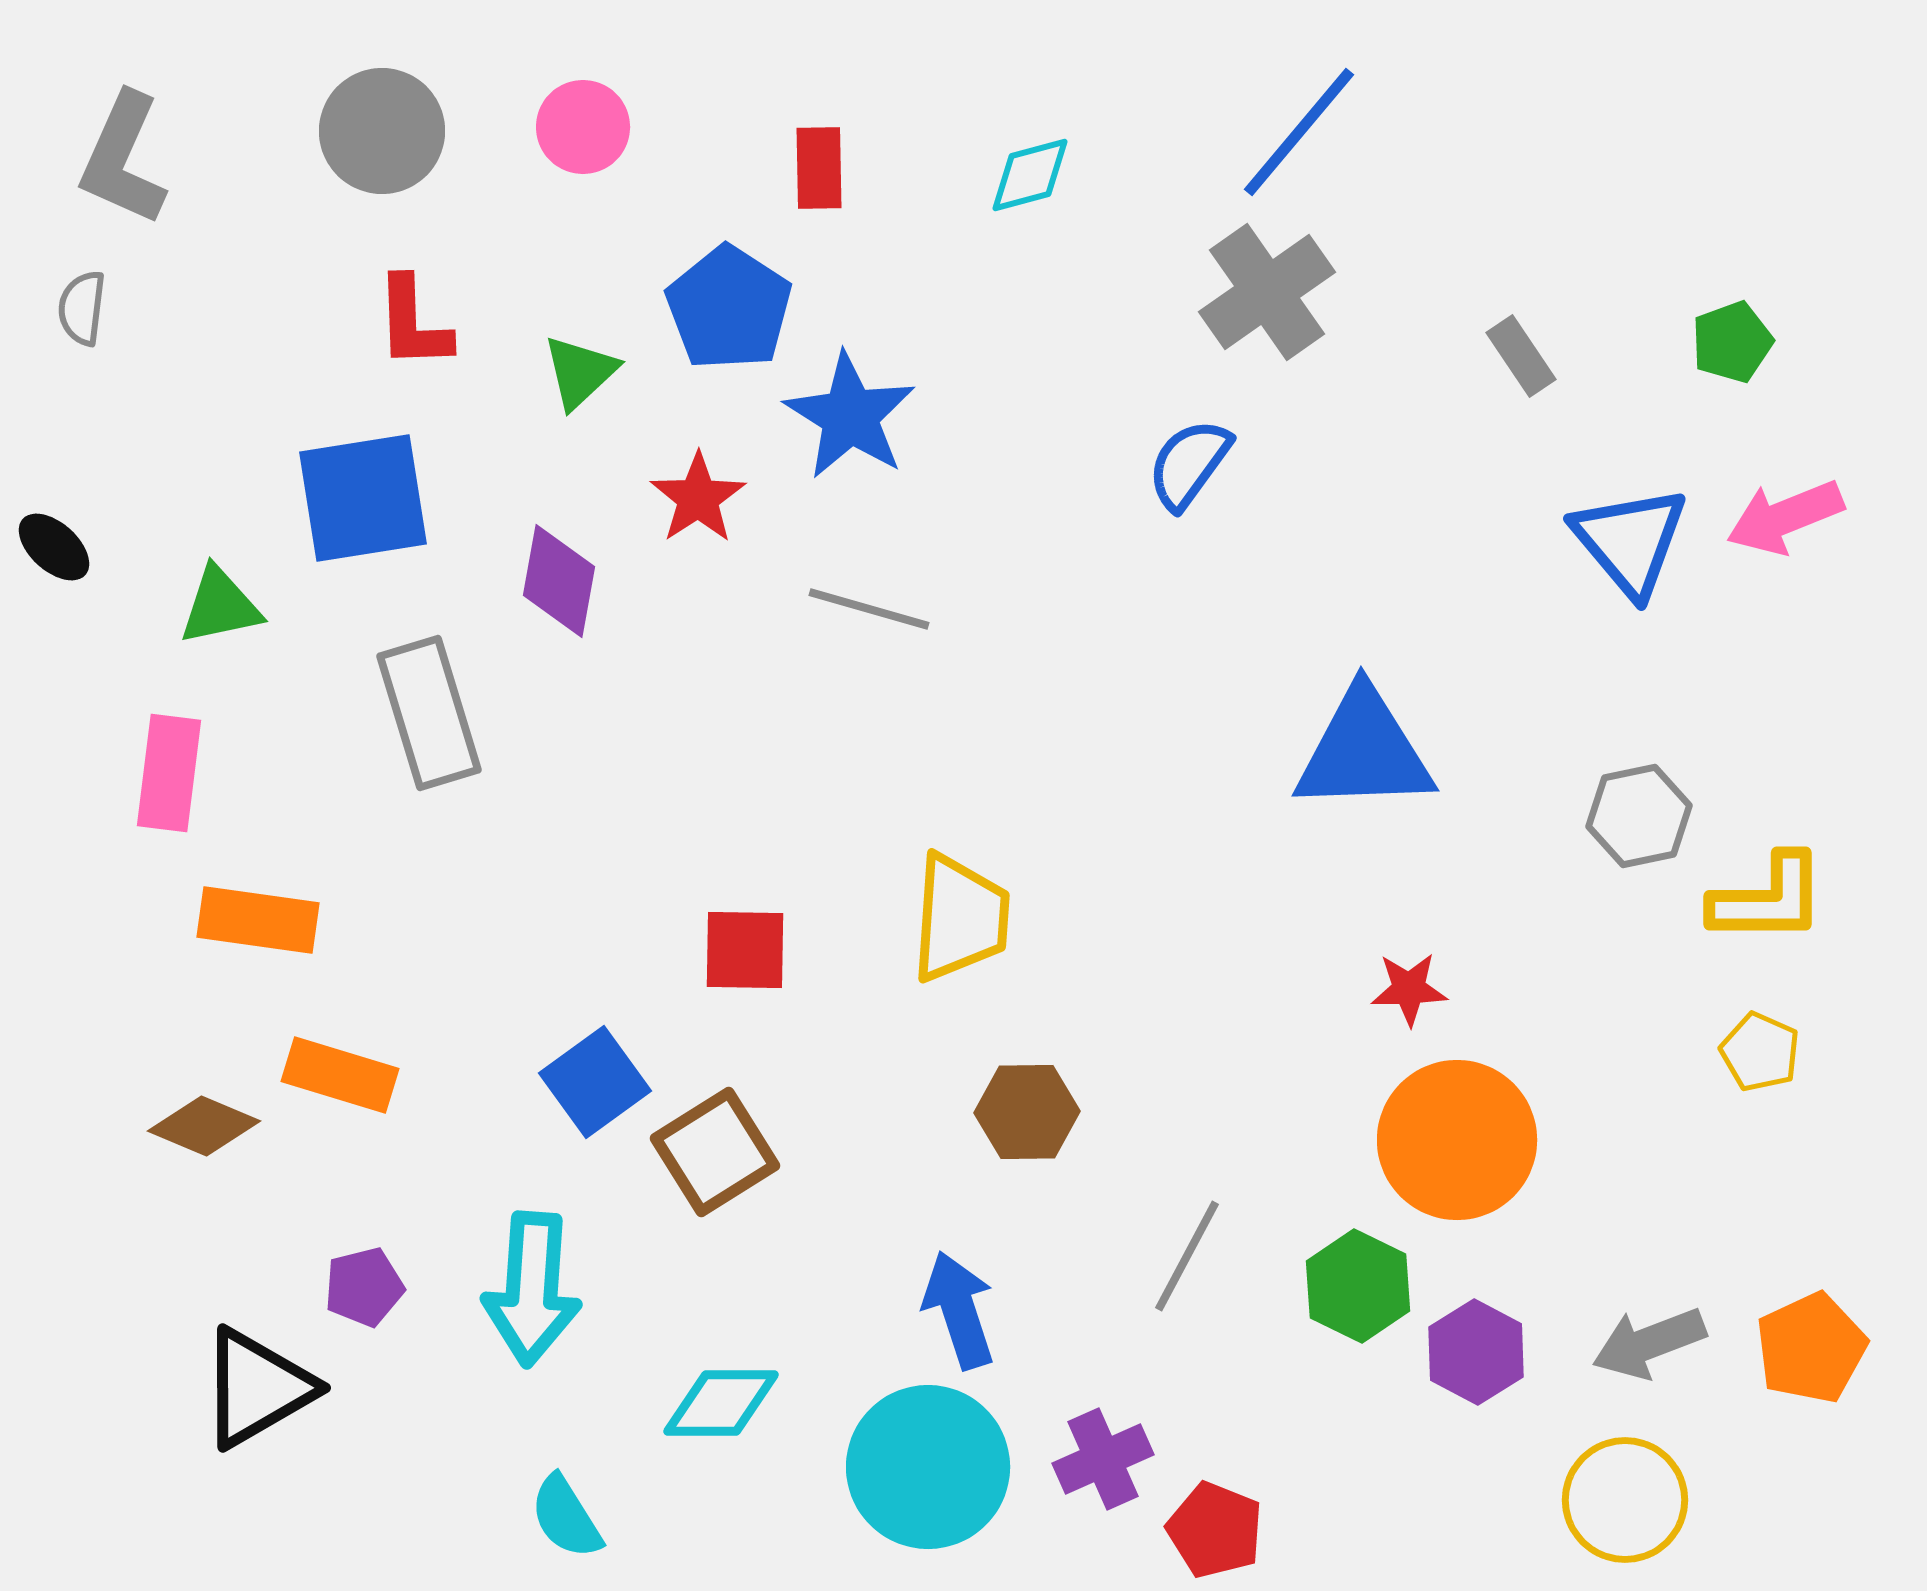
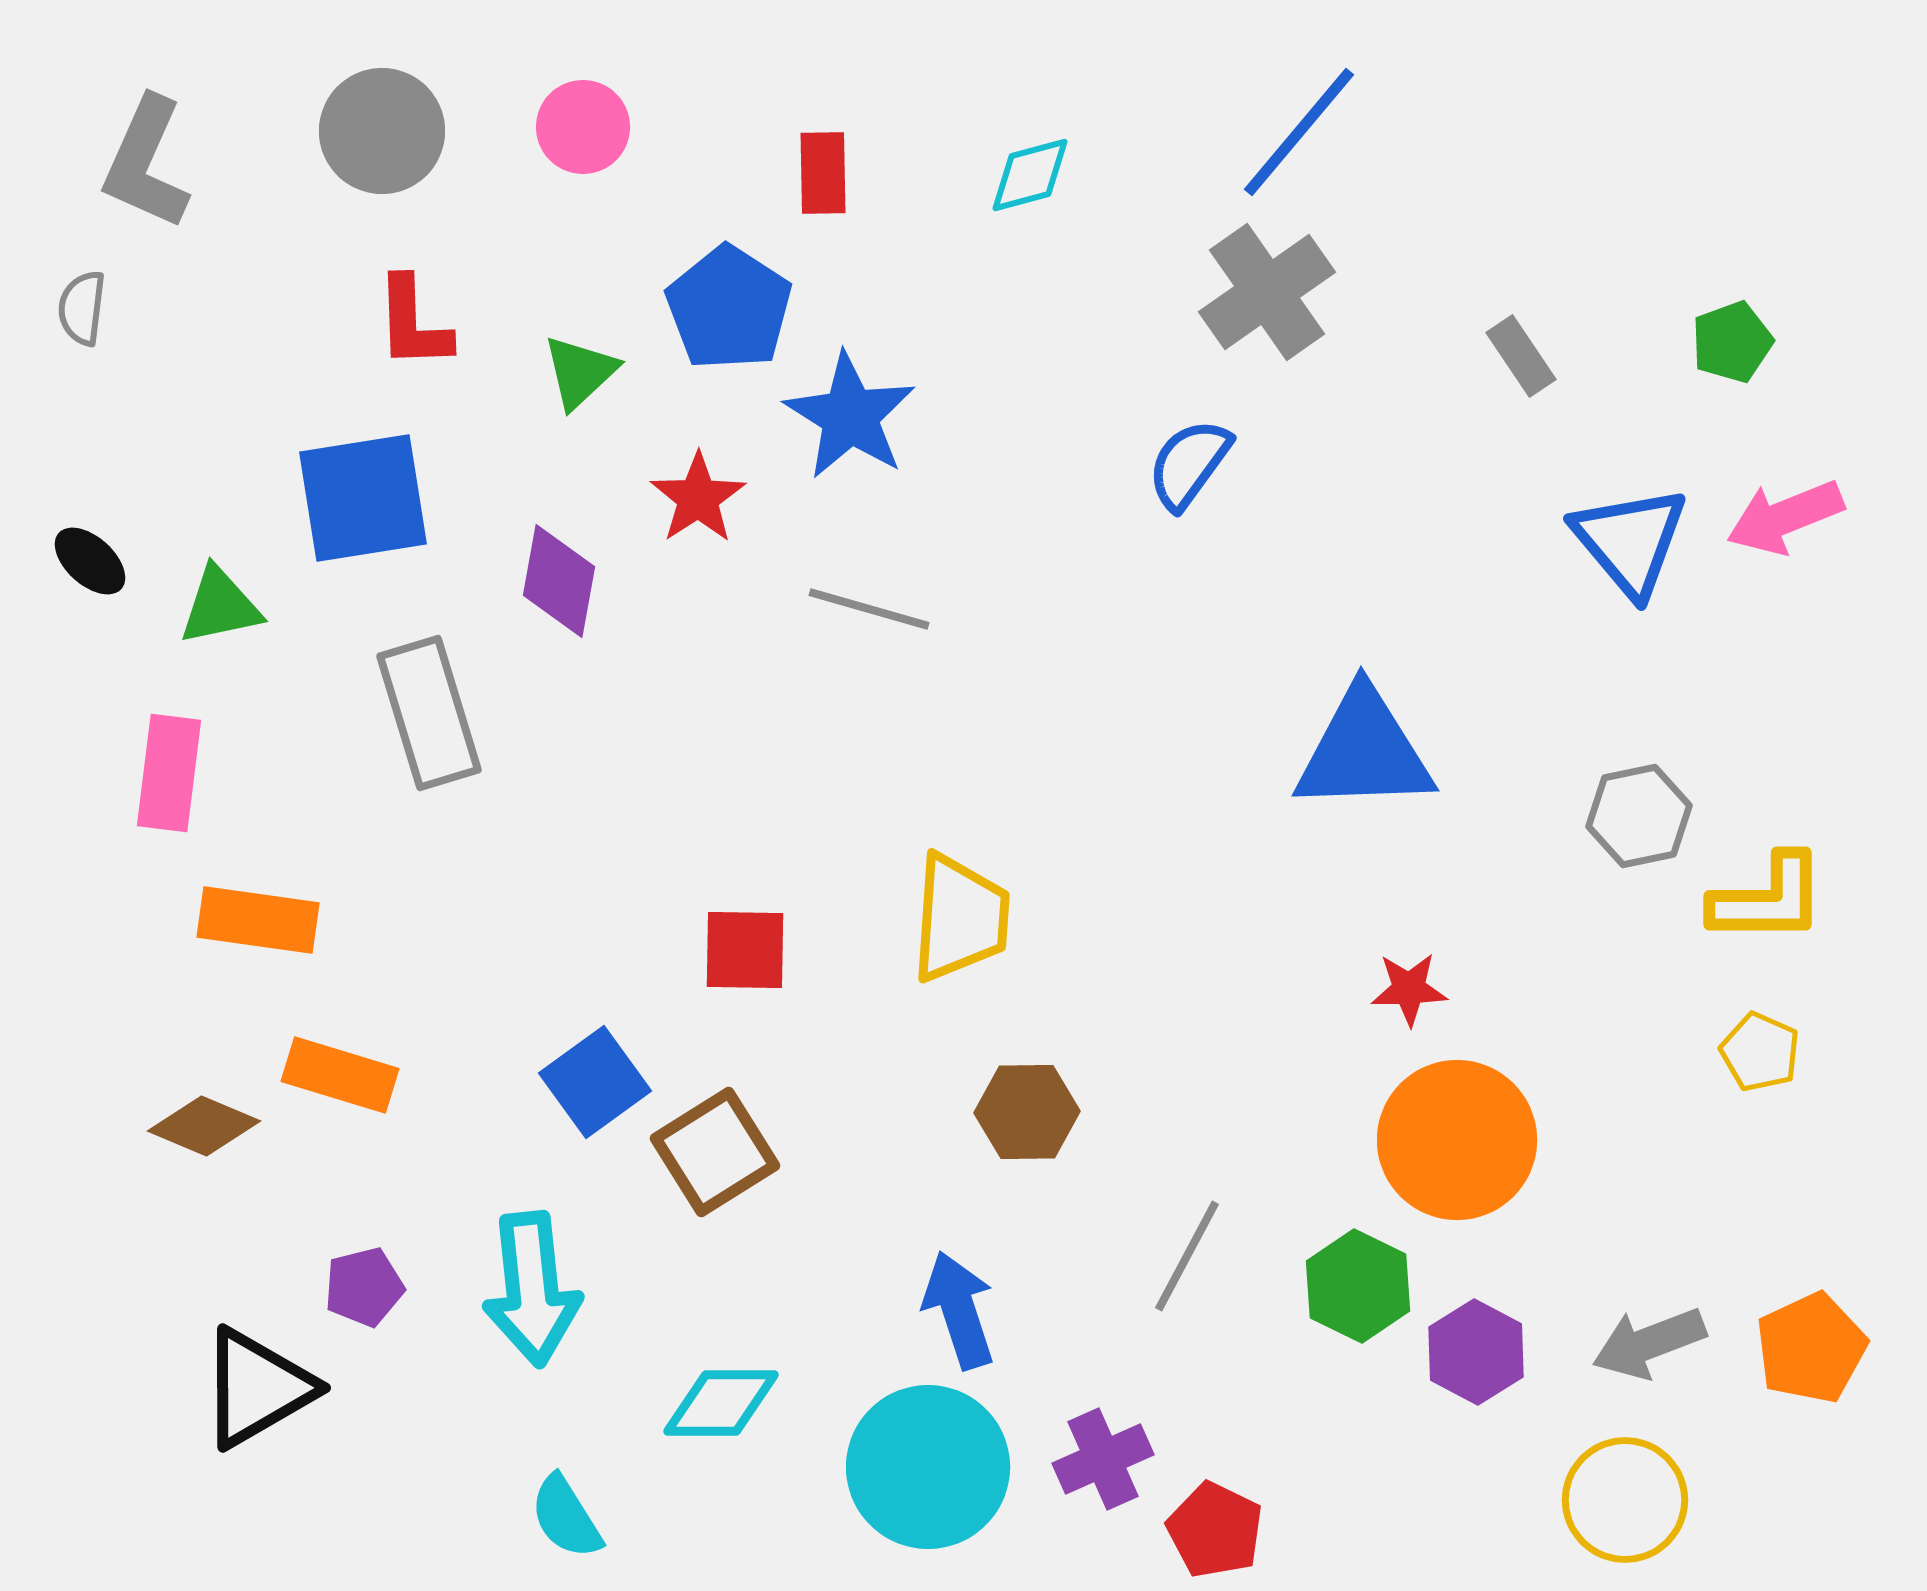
gray L-shape at (123, 159): moved 23 px right, 4 px down
red rectangle at (819, 168): moved 4 px right, 5 px down
black ellipse at (54, 547): moved 36 px right, 14 px down
cyan arrow at (532, 1289): rotated 10 degrees counterclockwise
red pentagon at (1215, 1530): rotated 4 degrees clockwise
